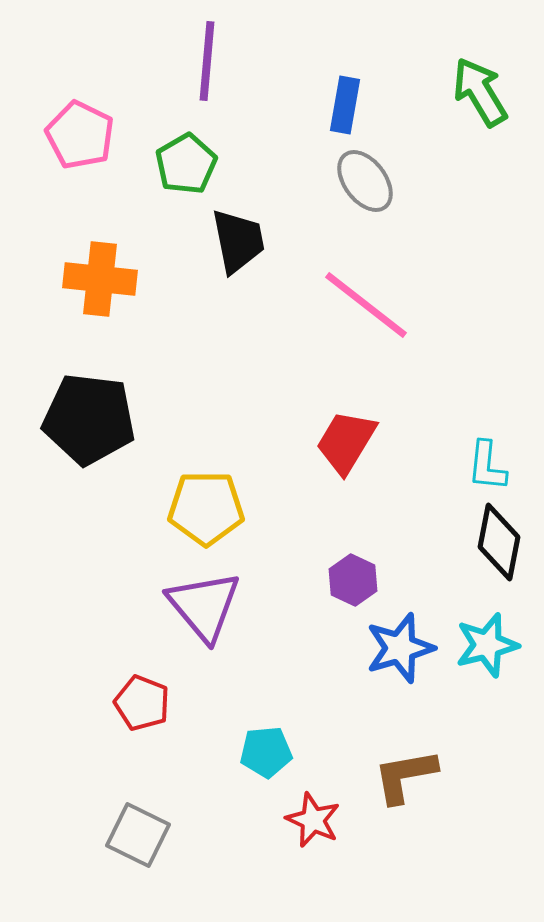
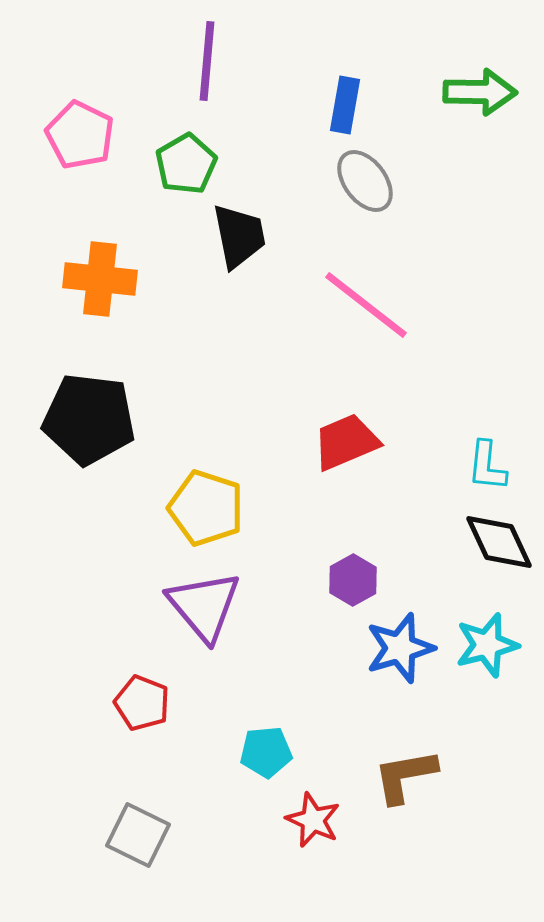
green arrow: rotated 122 degrees clockwise
black trapezoid: moved 1 px right, 5 px up
red trapezoid: rotated 36 degrees clockwise
yellow pentagon: rotated 18 degrees clockwise
black diamond: rotated 36 degrees counterclockwise
purple hexagon: rotated 6 degrees clockwise
